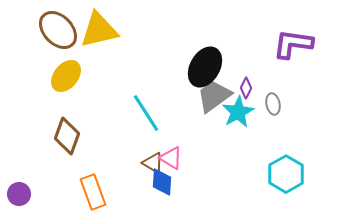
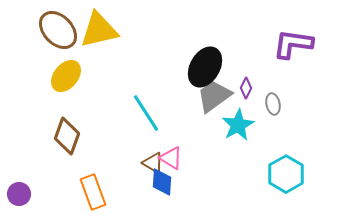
cyan star: moved 13 px down
